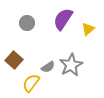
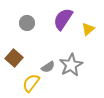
brown square: moved 2 px up
